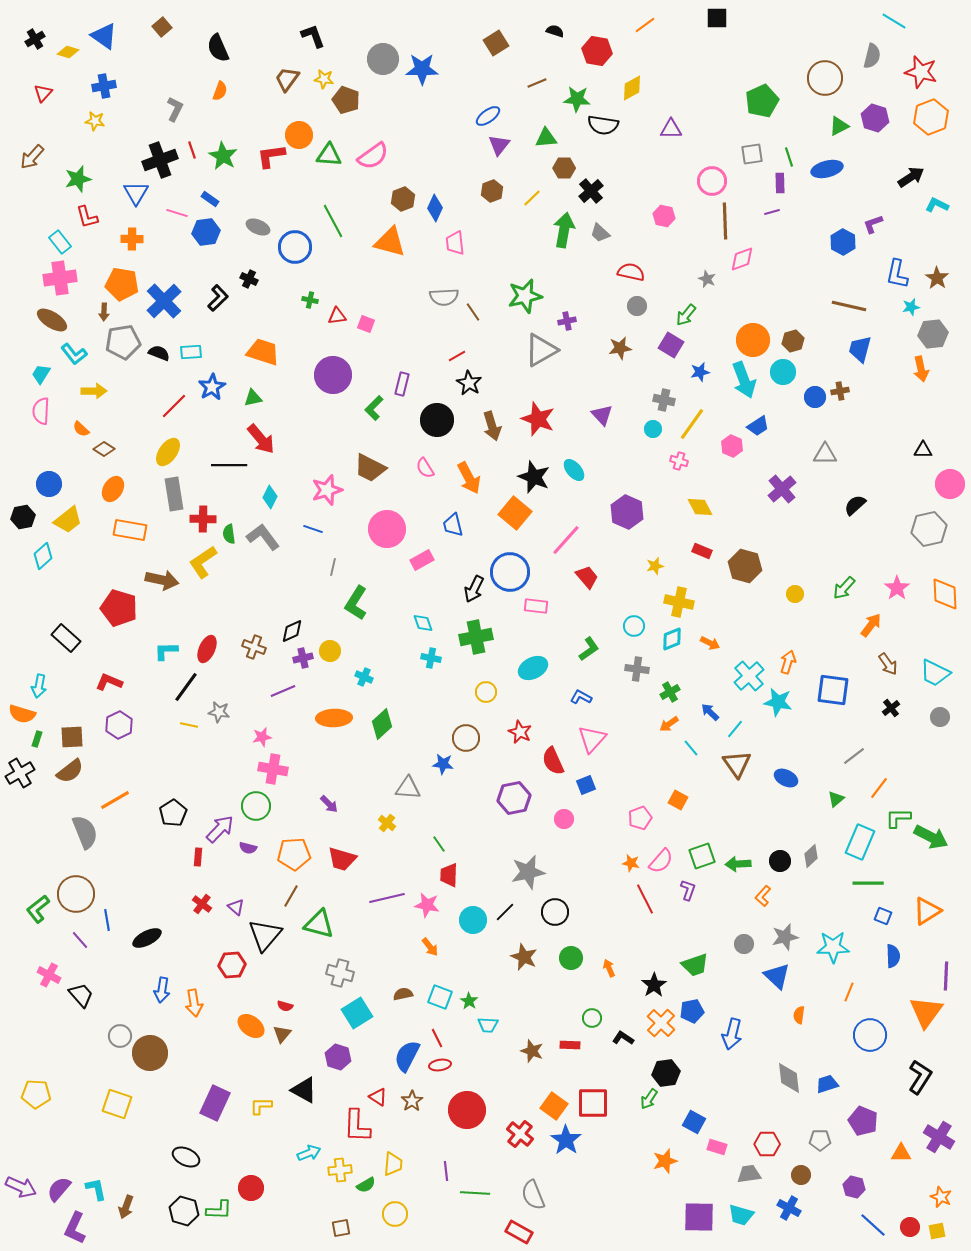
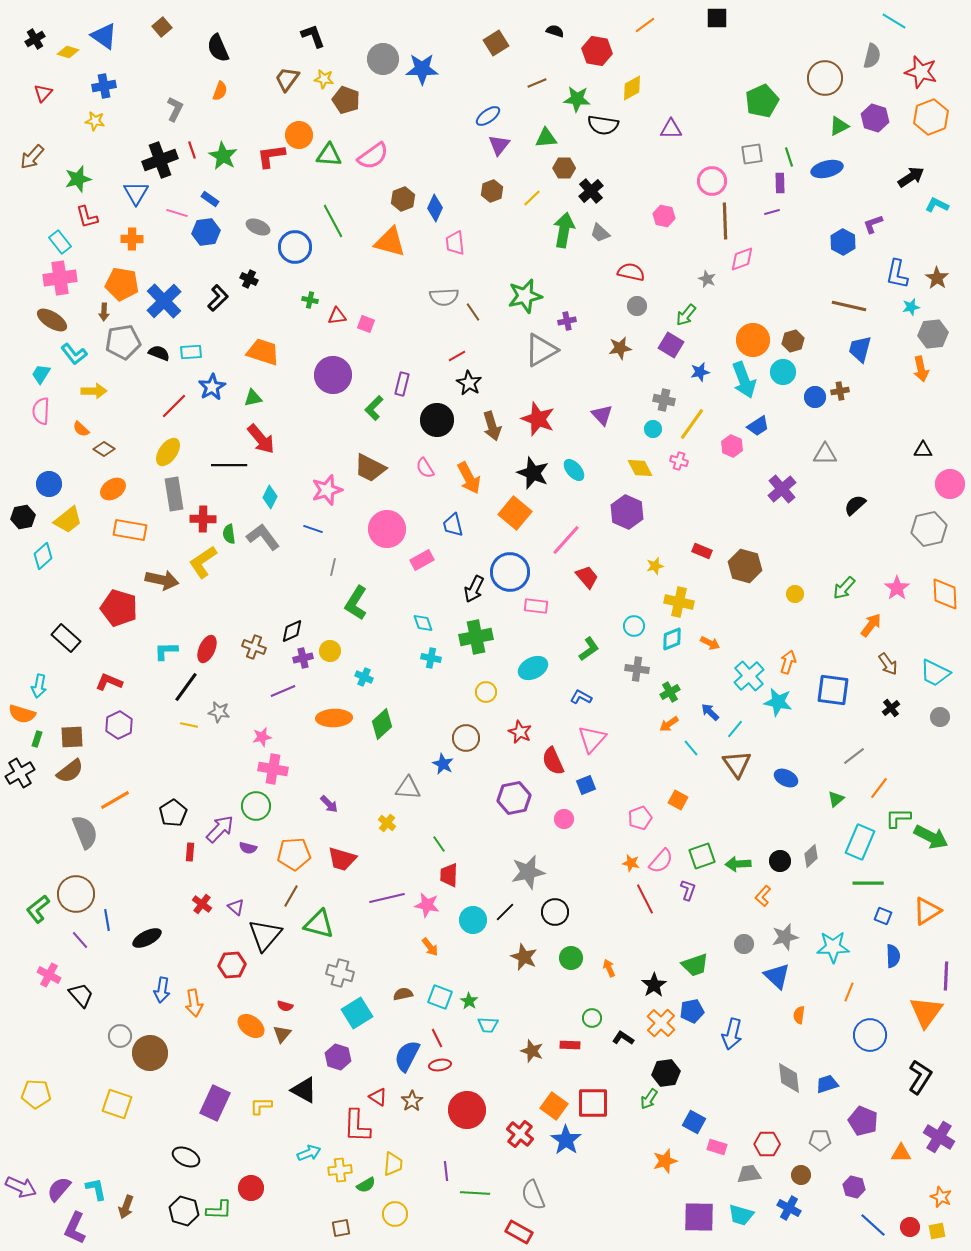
black star at (534, 477): moved 1 px left, 4 px up
orange ellipse at (113, 489): rotated 25 degrees clockwise
yellow diamond at (700, 507): moved 60 px left, 39 px up
blue star at (443, 764): rotated 20 degrees clockwise
red rectangle at (198, 857): moved 8 px left, 5 px up
